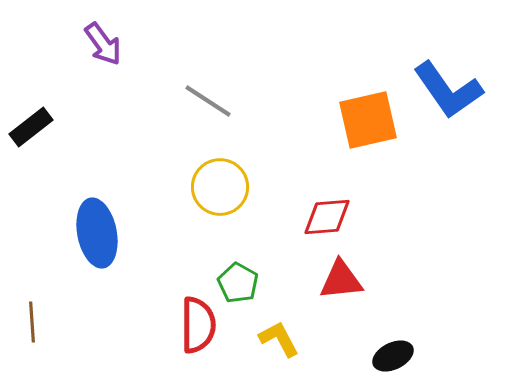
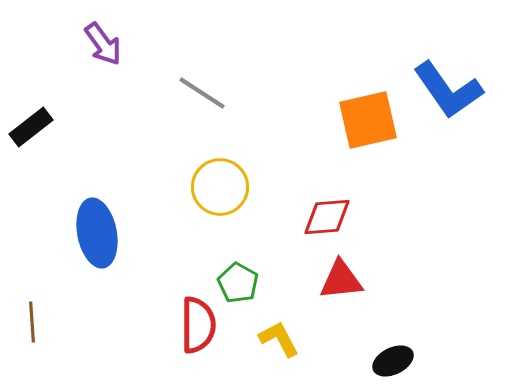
gray line: moved 6 px left, 8 px up
black ellipse: moved 5 px down
